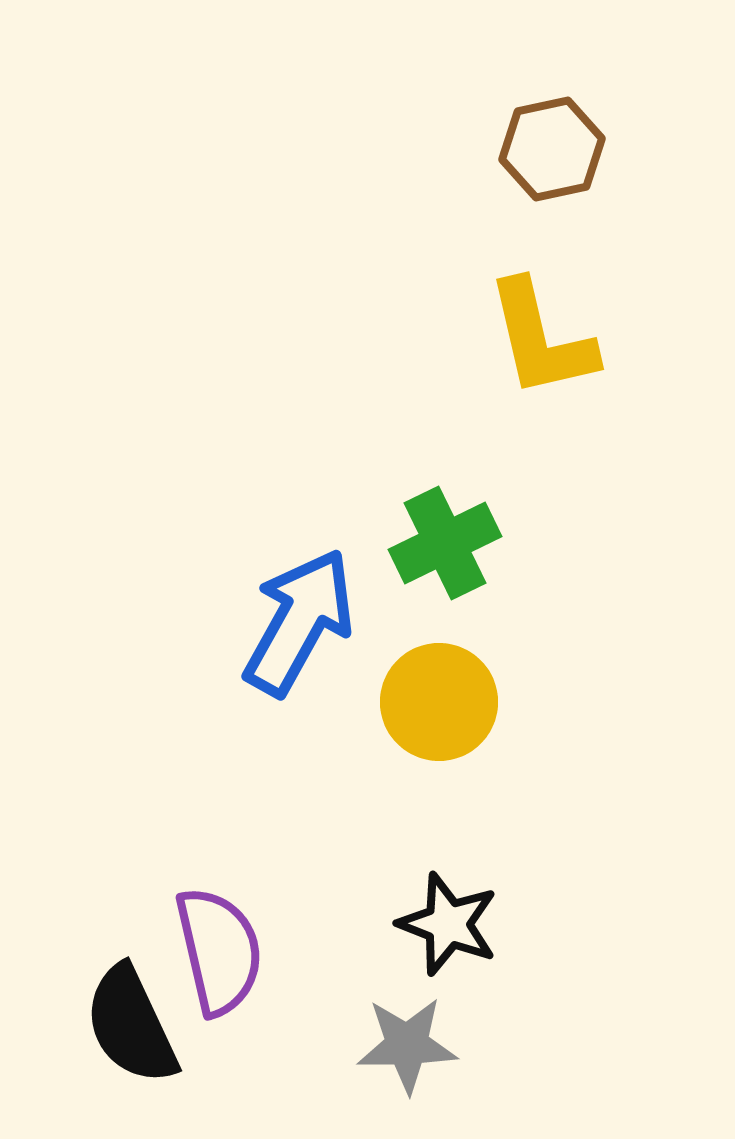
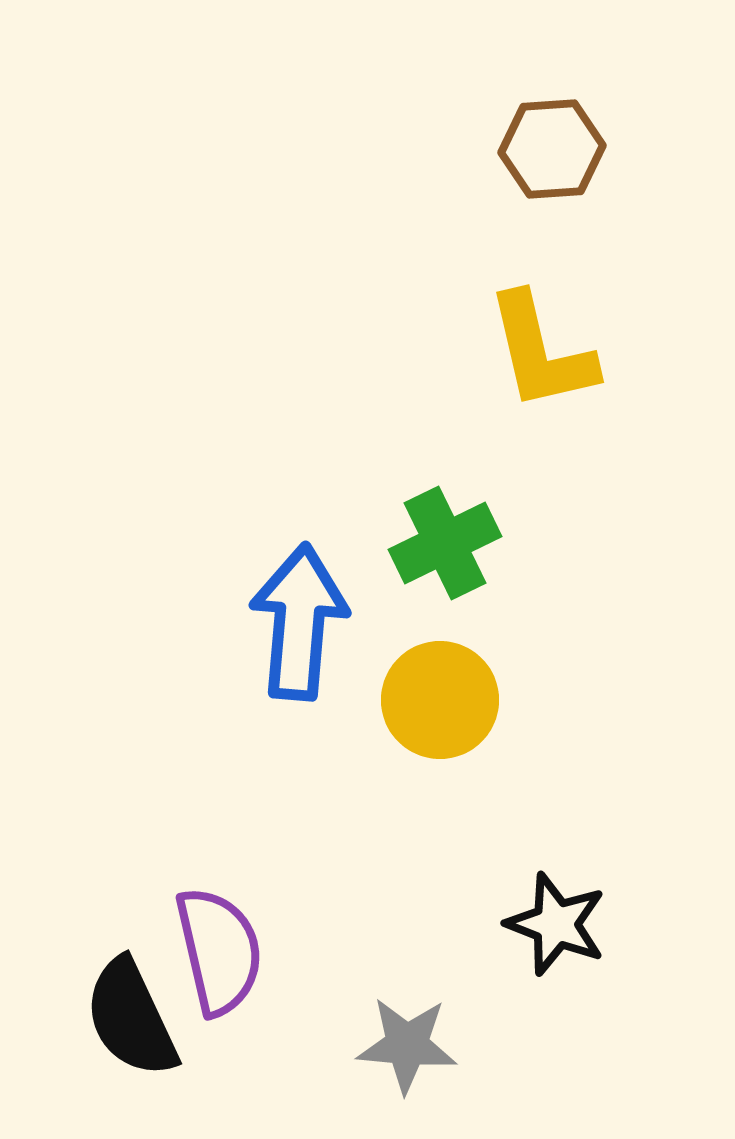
brown hexagon: rotated 8 degrees clockwise
yellow L-shape: moved 13 px down
blue arrow: rotated 24 degrees counterclockwise
yellow circle: moved 1 px right, 2 px up
black star: moved 108 px right
black semicircle: moved 7 px up
gray star: rotated 6 degrees clockwise
